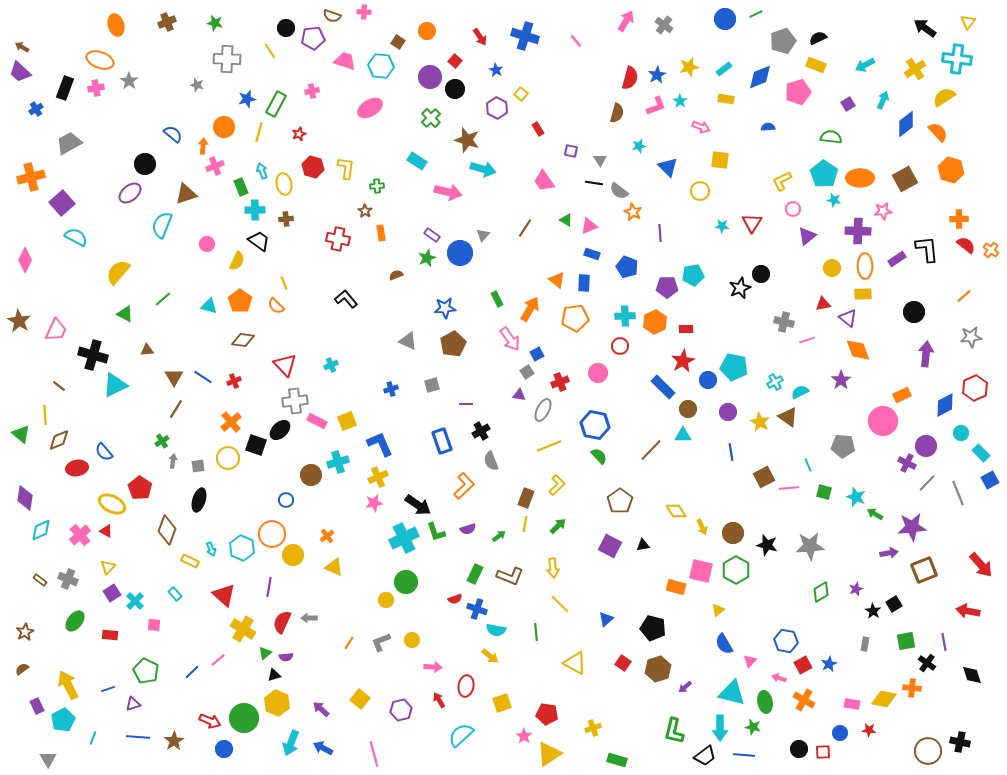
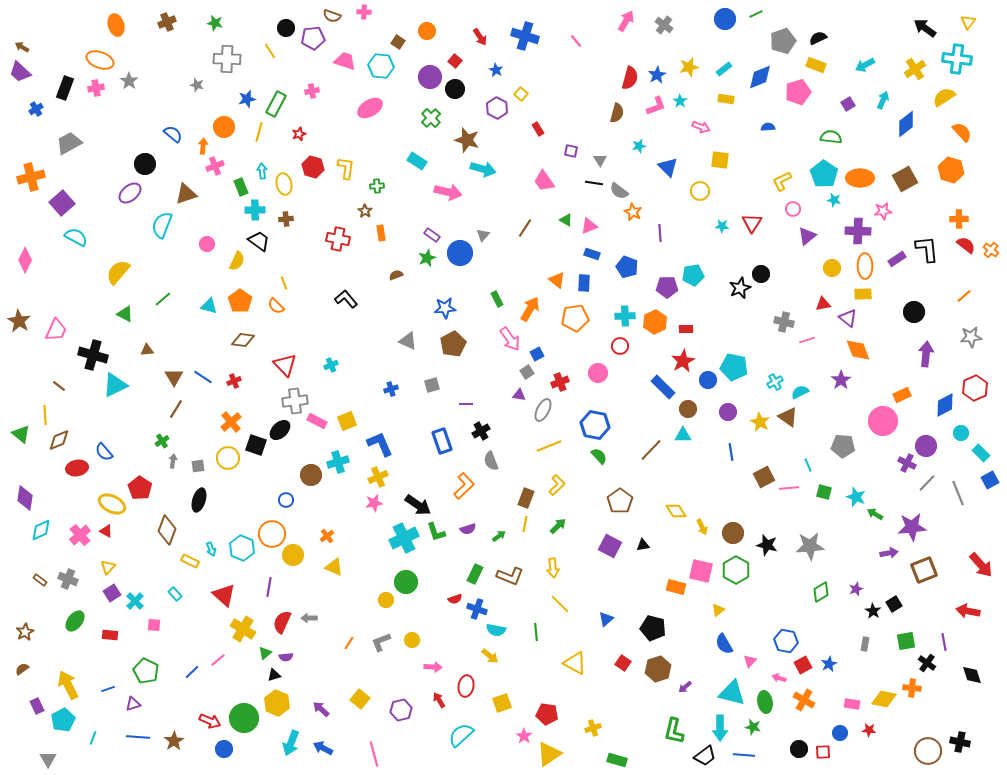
orange semicircle at (938, 132): moved 24 px right
cyan arrow at (262, 171): rotated 14 degrees clockwise
